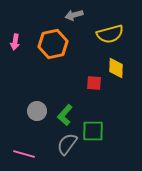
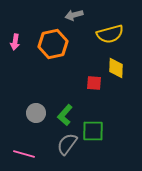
gray circle: moved 1 px left, 2 px down
